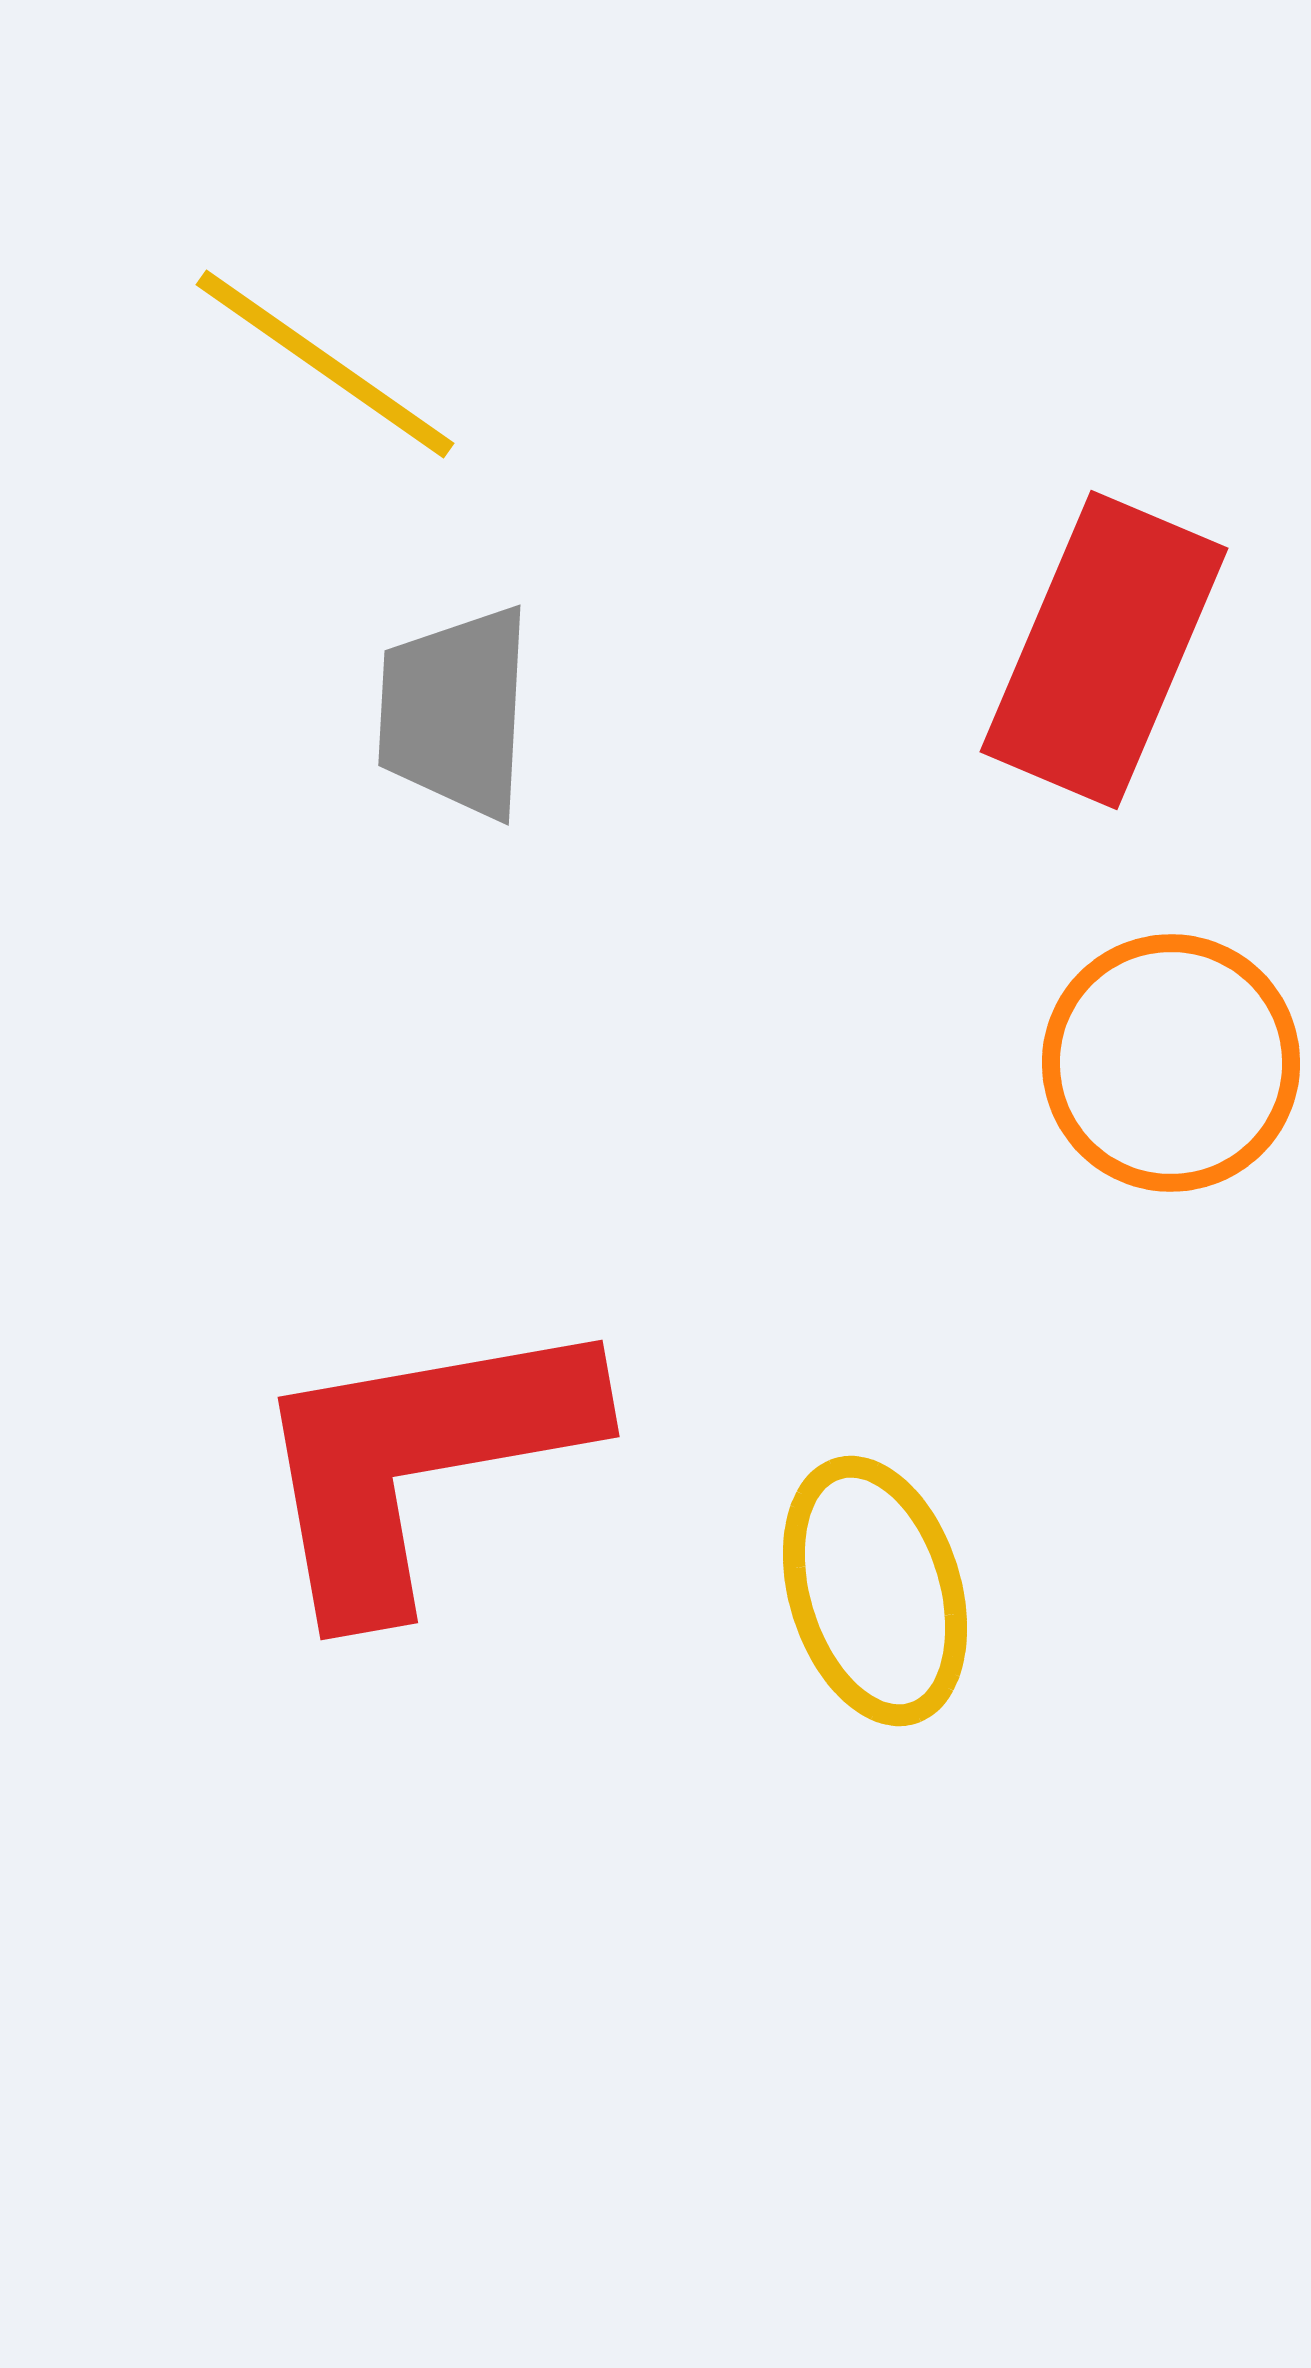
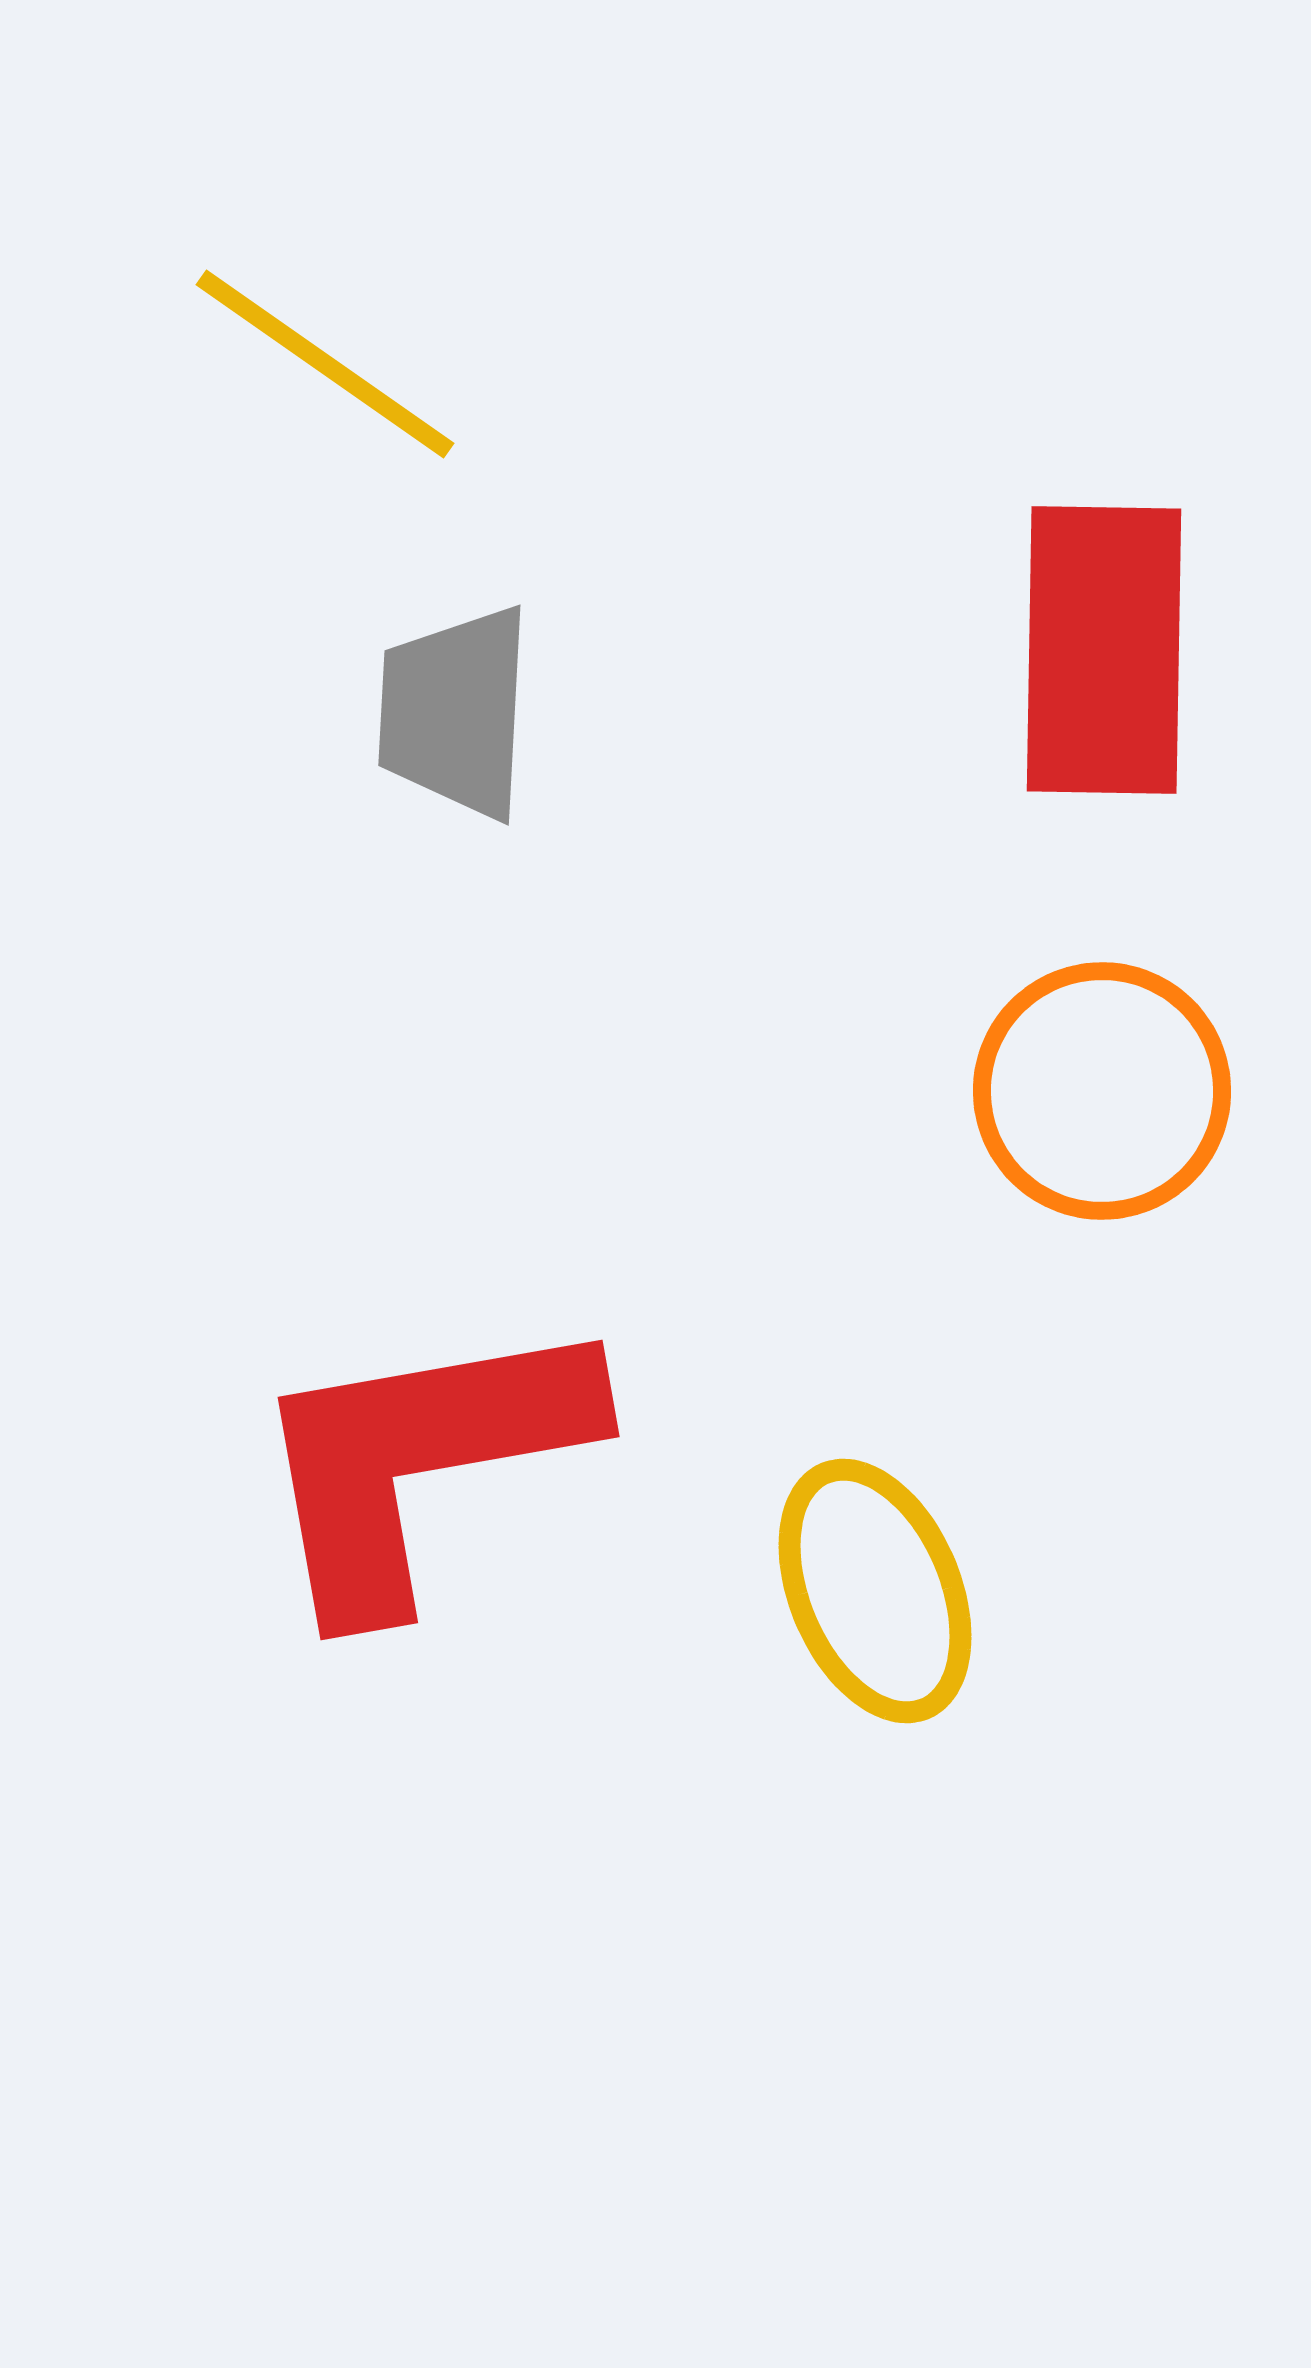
red rectangle: rotated 22 degrees counterclockwise
orange circle: moved 69 px left, 28 px down
yellow ellipse: rotated 6 degrees counterclockwise
